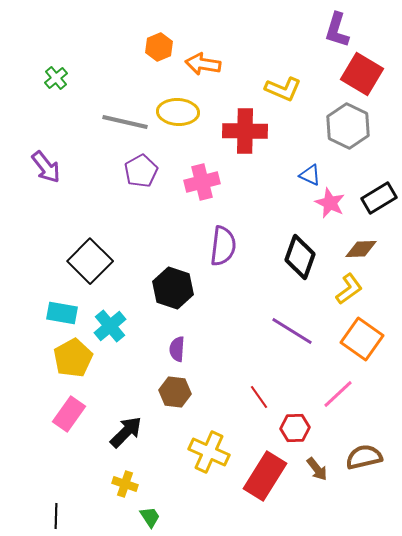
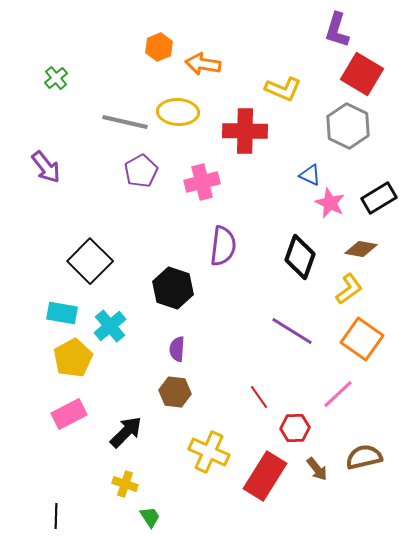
brown diamond at (361, 249): rotated 12 degrees clockwise
pink rectangle at (69, 414): rotated 28 degrees clockwise
